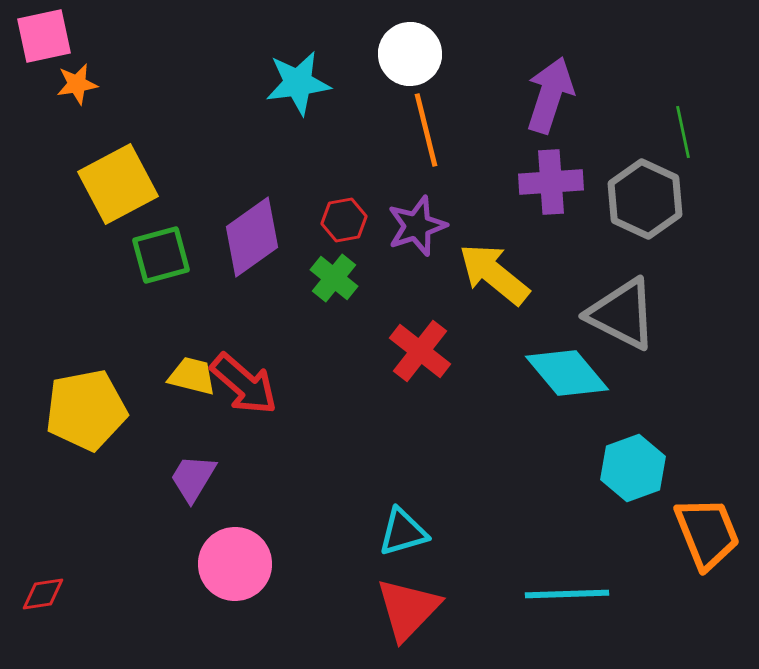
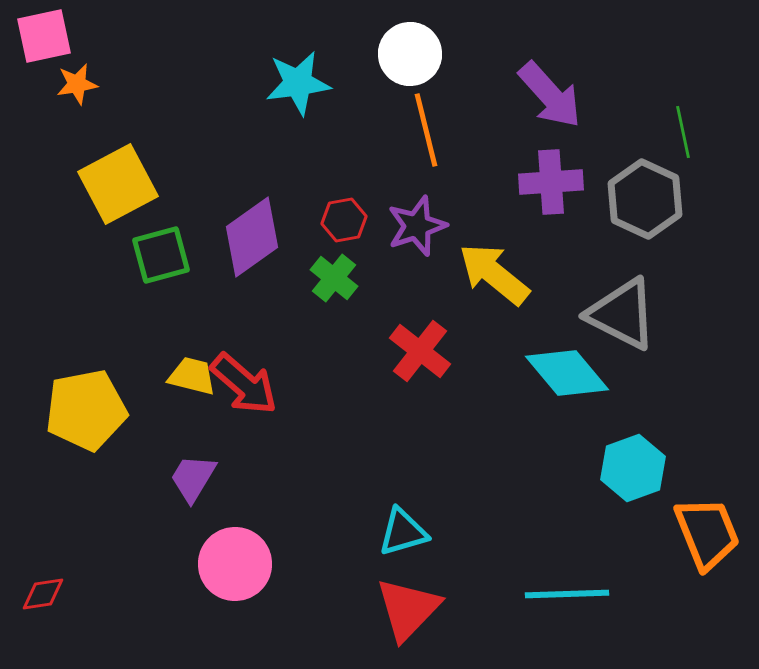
purple arrow: rotated 120 degrees clockwise
